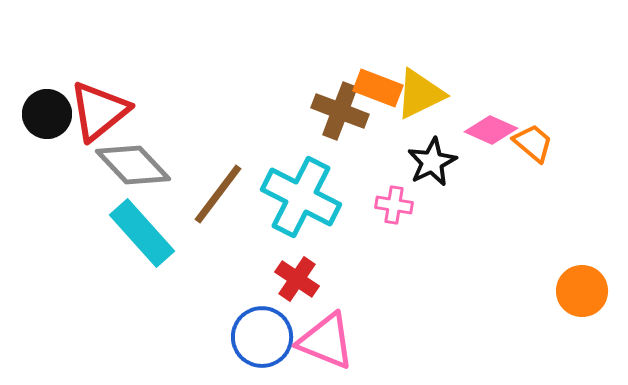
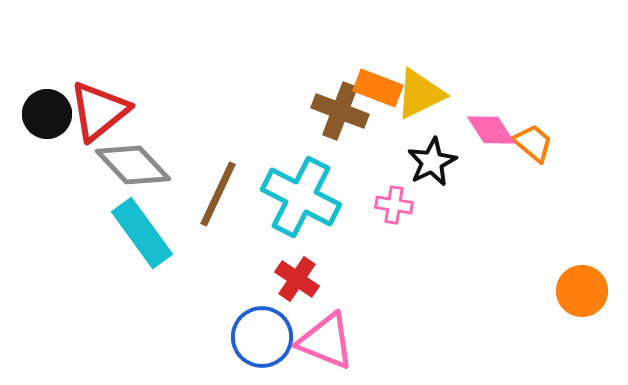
pink diamond: rotated 33 degrees clockwise
brown line: rotated 12 degrees counterclockwise
cyan rectangle: rotated 6 degrees clockwise
